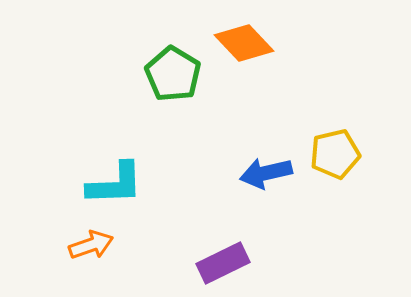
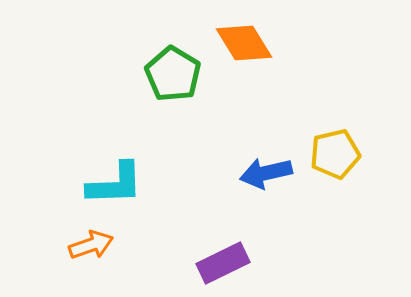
orange diamond: rotated 12 degrees clockwise
